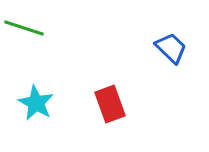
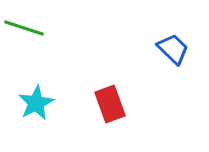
blue trapezoid: moved 2 px right, 1 px down
cyan star: rotated 15 degrees clockwise
